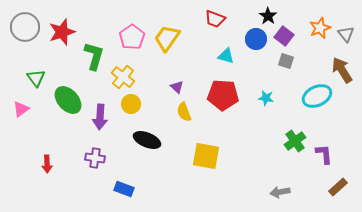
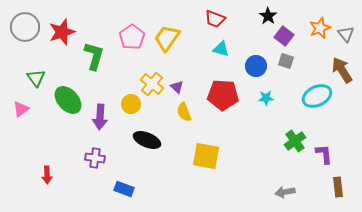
blue circle: moved 27 px down
cyan triangle: moved 5 px left, 7 px up
yellow cross: moved 29 px right, 7 px down
cyan star: rotated 14 degrees counterclockwise
red arrow: moved 11 px down
brown rectangle: rotated 54 degrees counterclockwise
gray arrow: moved 5 px right
